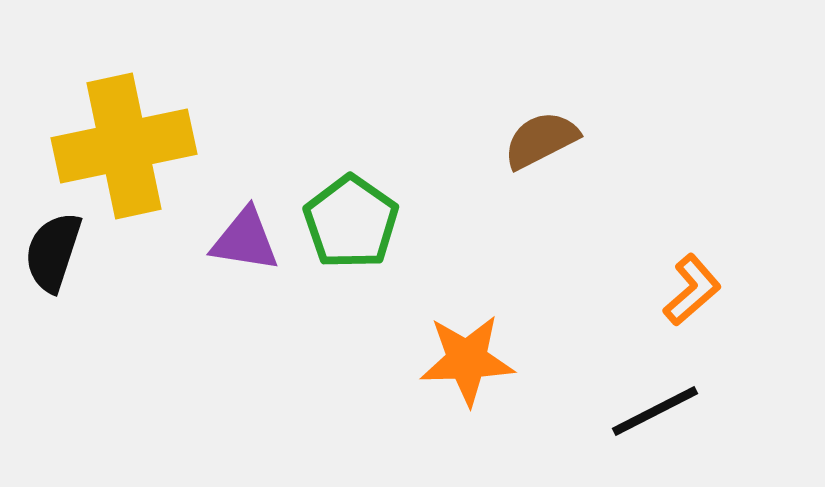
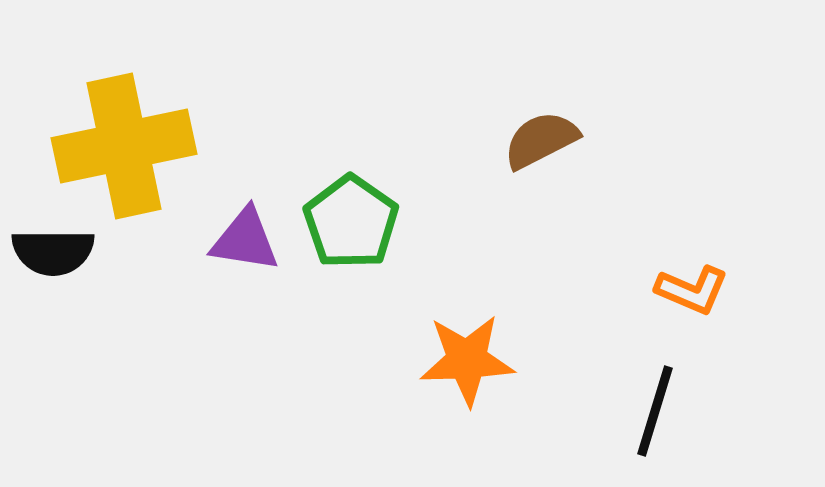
black semicircle: rotated 108 degrees counterclockwise
orange L-shape: rotated 64 degrees clockwise
black line: rotated 46 degrees counterclockwise
